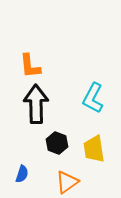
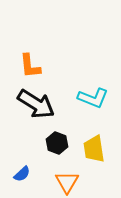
cyan L-shape: rotated 96 degrees counterclockwise
black arrow: rotated 123 degrees clockwise
blue semicircle: rotated 30 degrees clockwise
orange triangle: rotated 25 degrees counterclockwise
